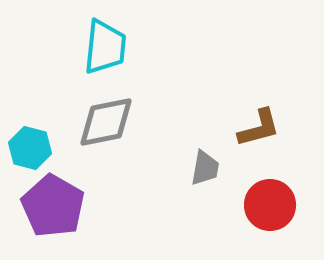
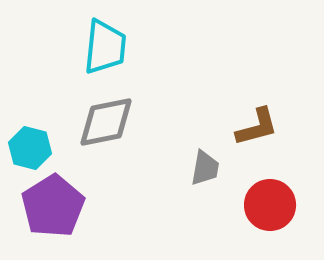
brown L-shape: moved 2 px left, 1 px up
purple pentagon: rotated 10 degrees clockwise
